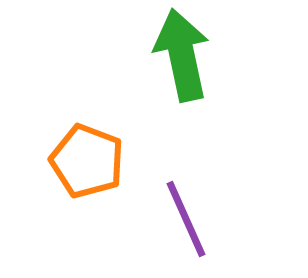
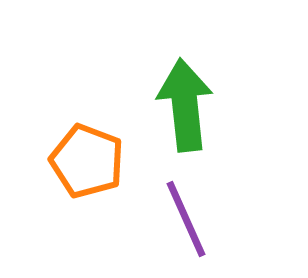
green arrow: moved 3 px right, 50 px down; rotated 6 degrees clockwise
